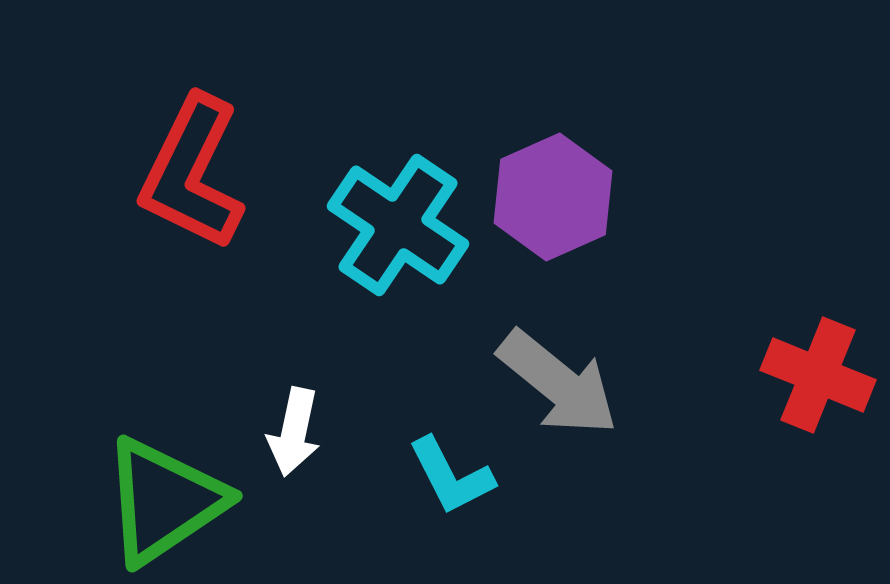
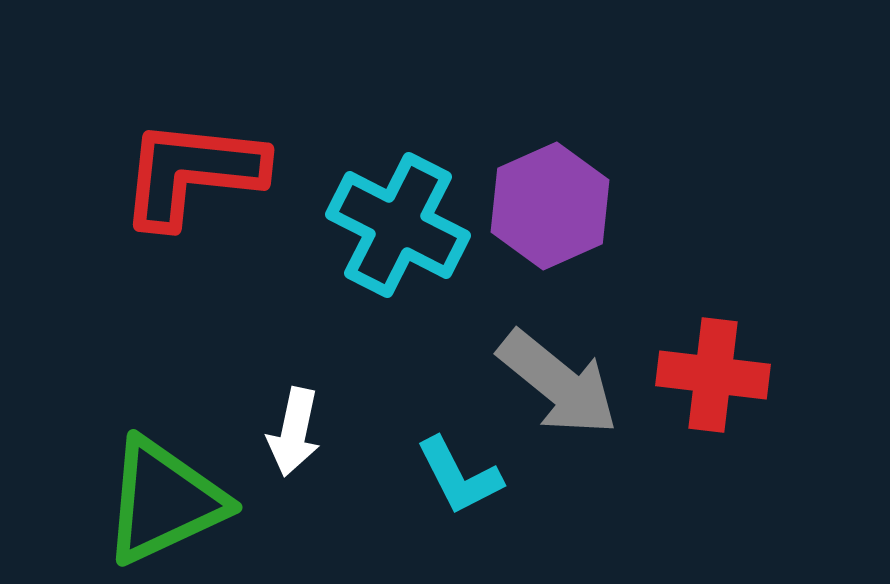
red L-shape: rotated 70 degrees clockwise
purple hexagon: moved 3 px left, 9 px down
cyan cross: rotated 7 degrees counterclockwise
red cross: moved 105 px left; rotated 15 degrees counterclockwise
cyan L-shape: moved 8 px right
green triangle: rotated 9 degrees clockwise
